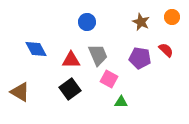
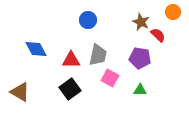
orange circle: moved 1 px right, 5 px up
blue circle: moved 1 px right, 2 px up
red semicircle: moved 8 px left, 15 px up
gray trapezoid: rotated 35 degrees clockwise
pink square: moved 1 px right, 1 px up
green triangle: moved 19 px right, 12 px up
